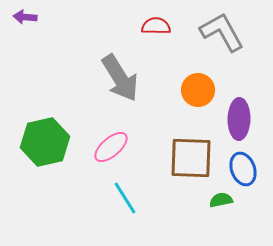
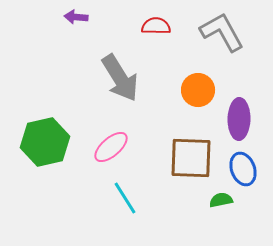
purple arrow: moved 51 px right
